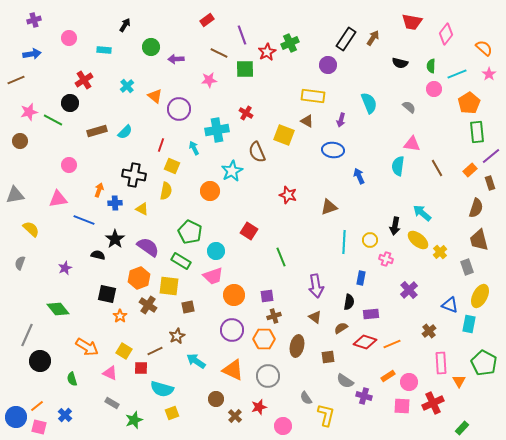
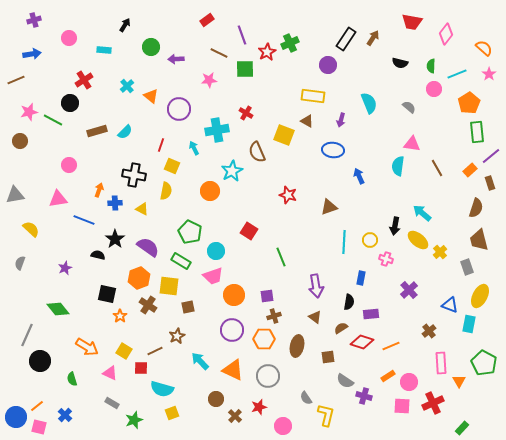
orange triangle at (155, 96): moved 4 px left
red diamond at (365, 342): moved 3 px left
orange line at (392, 344): moved 1 px left, 2 px down
cyan arrow at (196, 361): moved 4 px right; rotated 12 degrees clockwise
